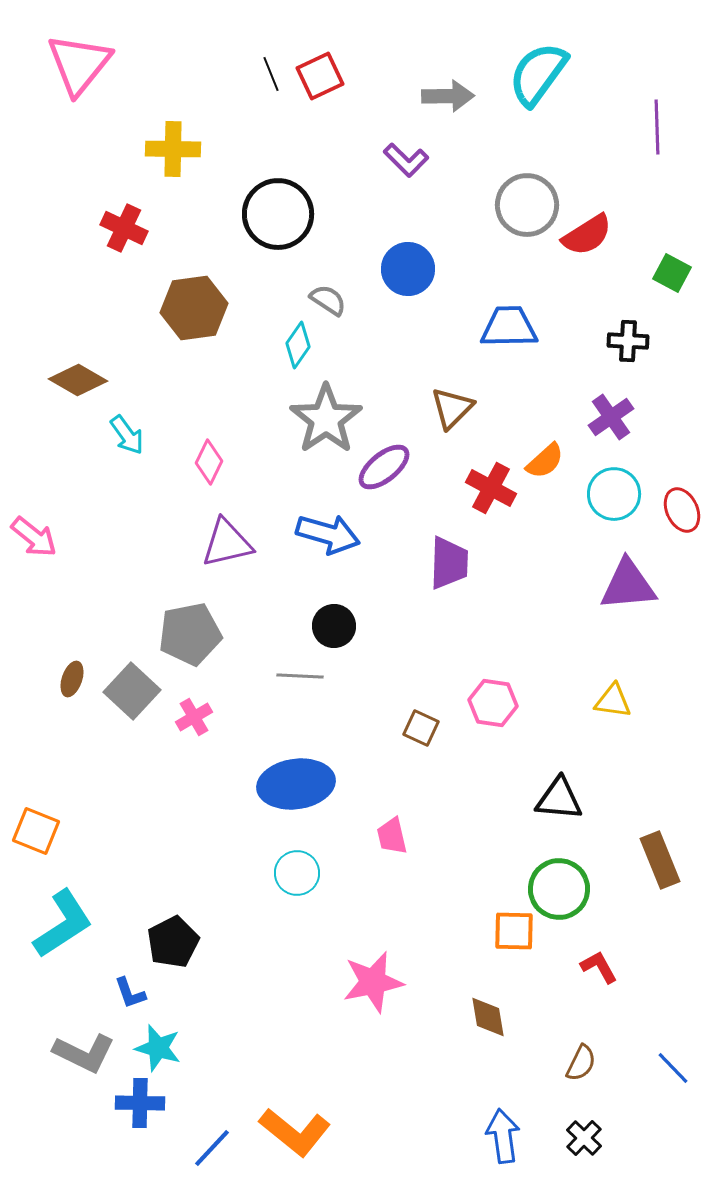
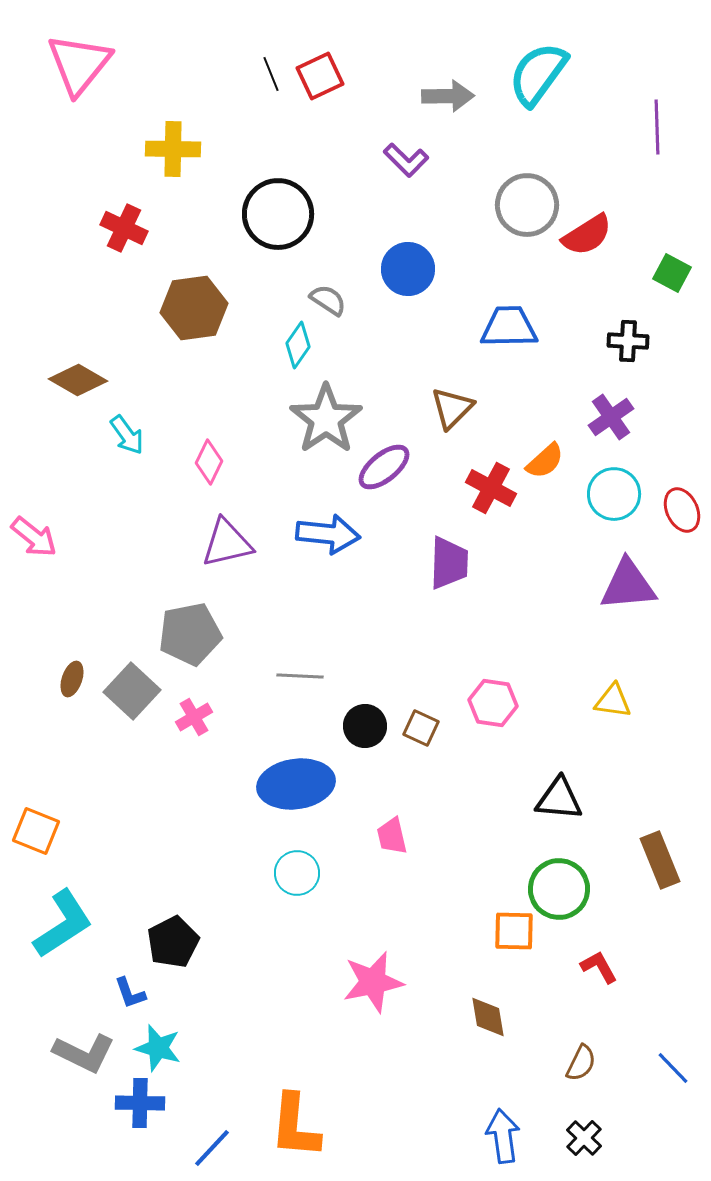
blue arrow at (328, 534): rotated 10 degrees counterclockwise
black circle at (334, 626): moved 31 px right, 100 px down
orange L-shape at (295, 1132): moved 6 px up; rotated 56 degrees clockwise
